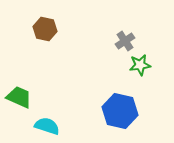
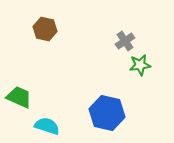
blue hexagon: moved 13 px left, 2 px down
